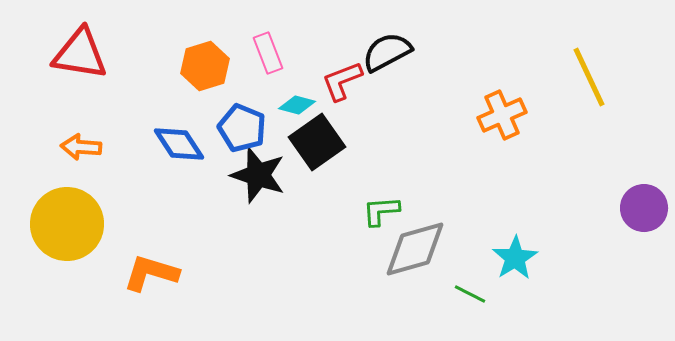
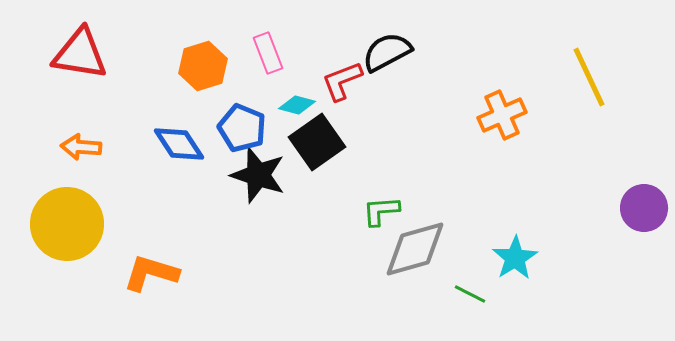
orange hexagon: moved 2 px left
